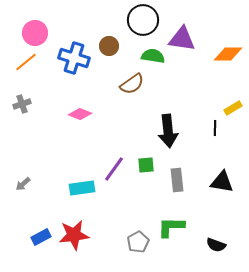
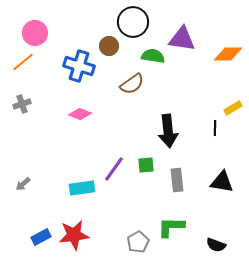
black circle: moved 10 px left, 2 px down
blue cross: moved 5 px right, 8 px down
orange line: moved 3 px left
